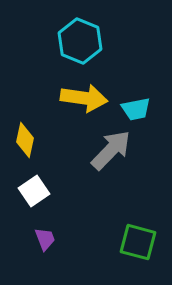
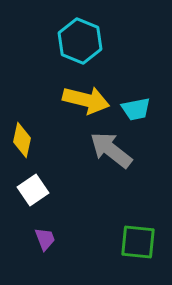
yellow arrow: moved 2 px right, 2 px down; rotated 6 degrees clockwise
yellow diamond: moved 3 px left
gray arrow: rotated 96 degrees counterclockwise
white square: moved 1 px left, 1 px up
green square: rotated 9 degrees counterclockwise
